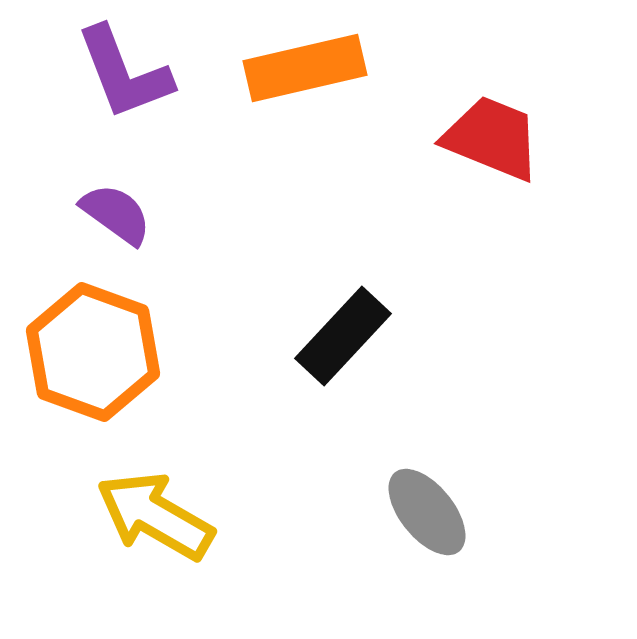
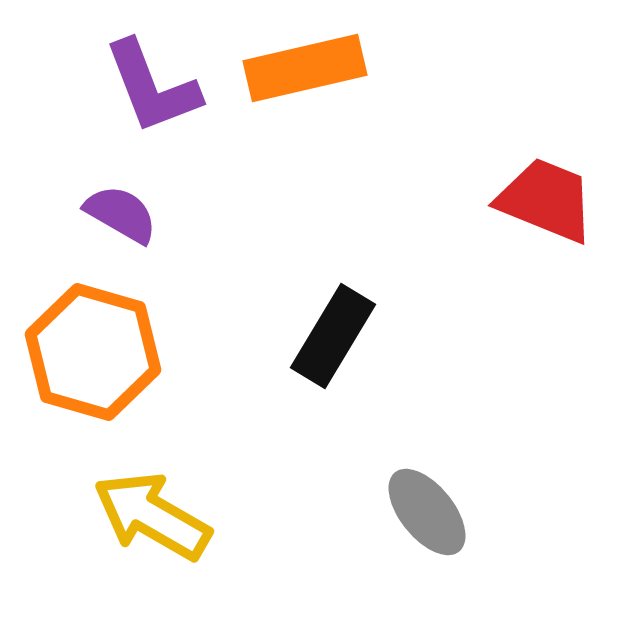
purple L-shape: moved 28 px right, 14 px down
red trapezoid: moved 54 px right, 62 px down
purple semicircle: moved 5 px right; rotated 6 degrees counterclockwise
black rectangle: moved 10 px left; rotated 12 degrees counterclockwise
orange hexagon: rotated 4 degrees counterclockwise
yellow arrow: moved 3 px left
